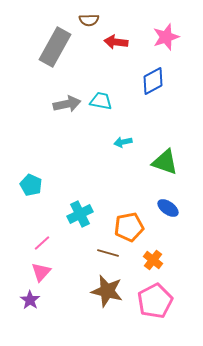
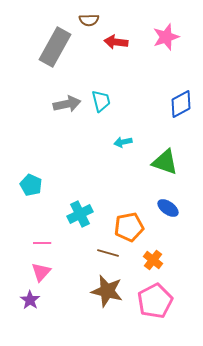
blue diamond: moved 28 px right, 23 px down
cyan trapezoid: rotated 65 degrees clockwise
pink line: rotated 42 degrees clockwise
